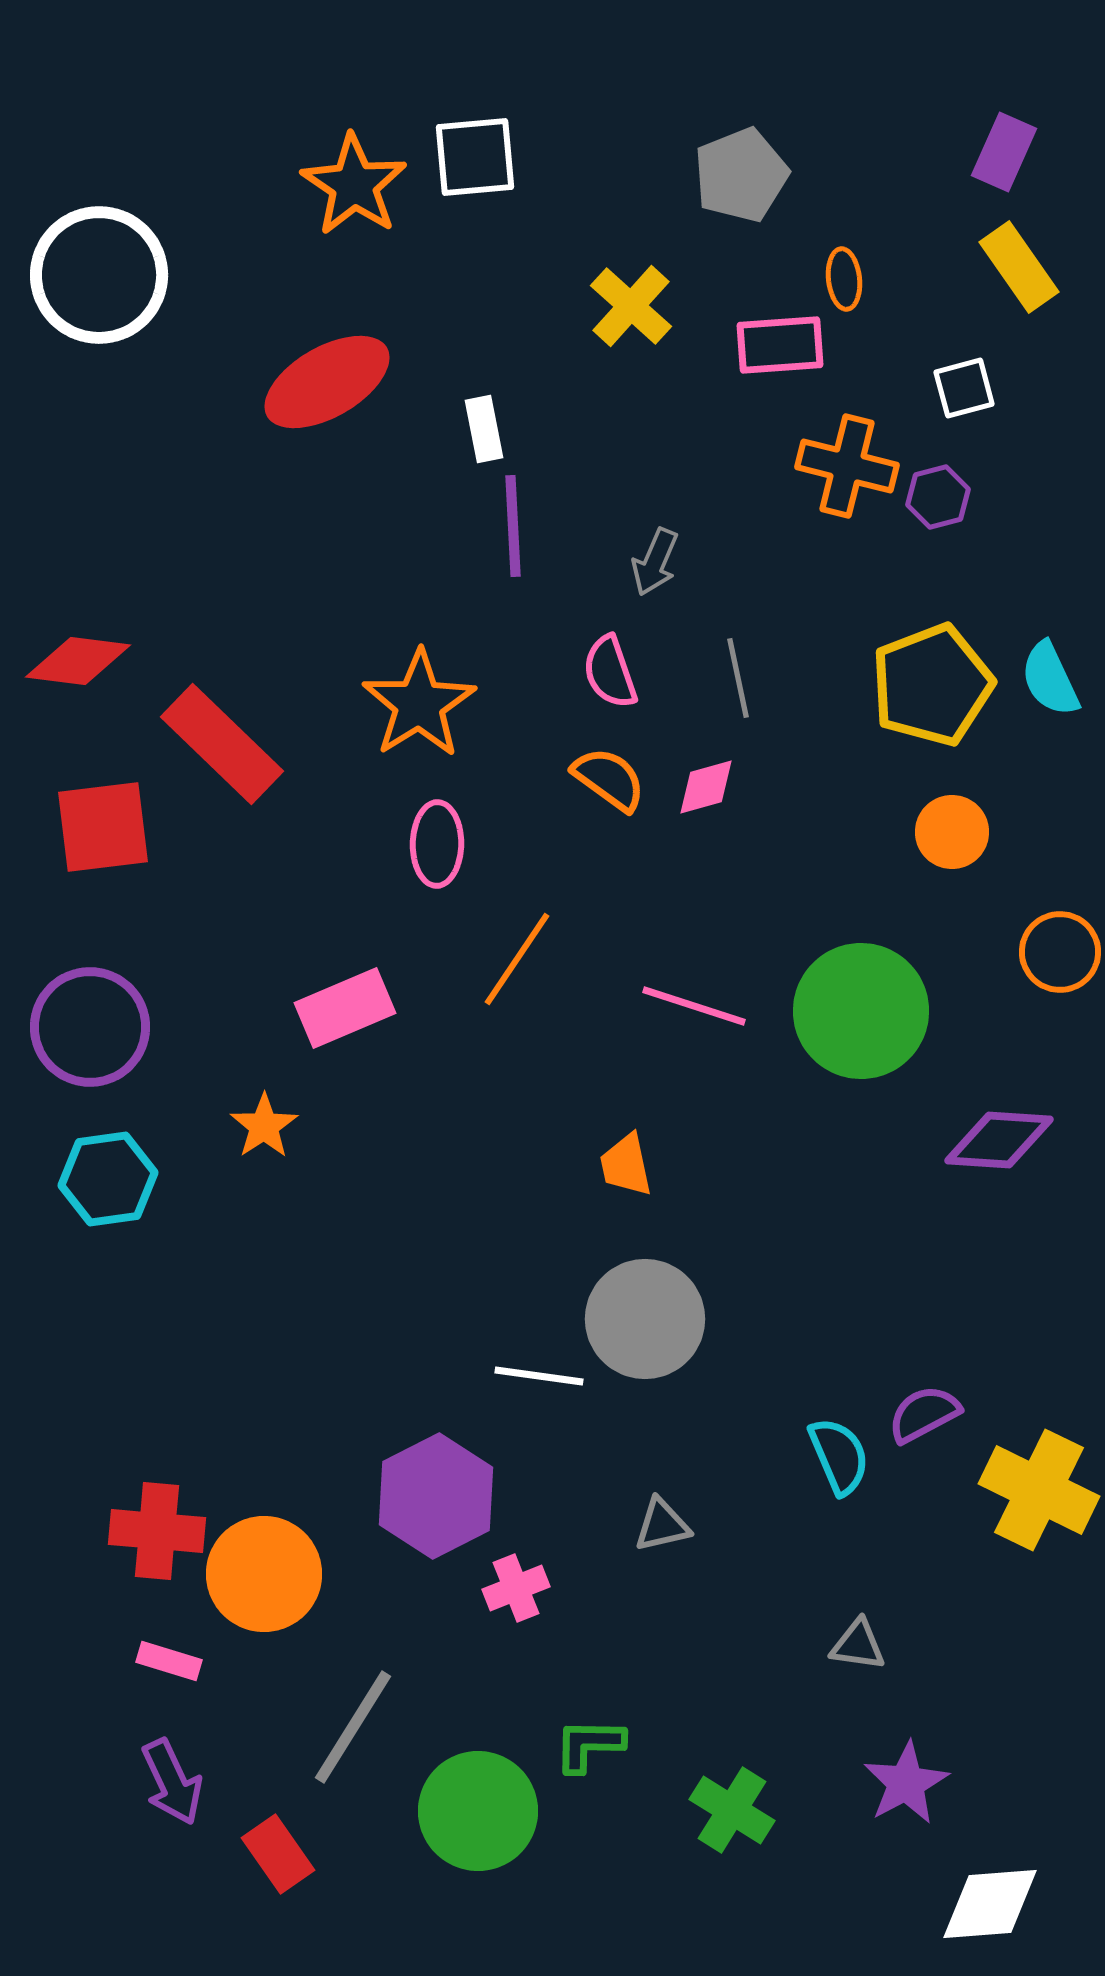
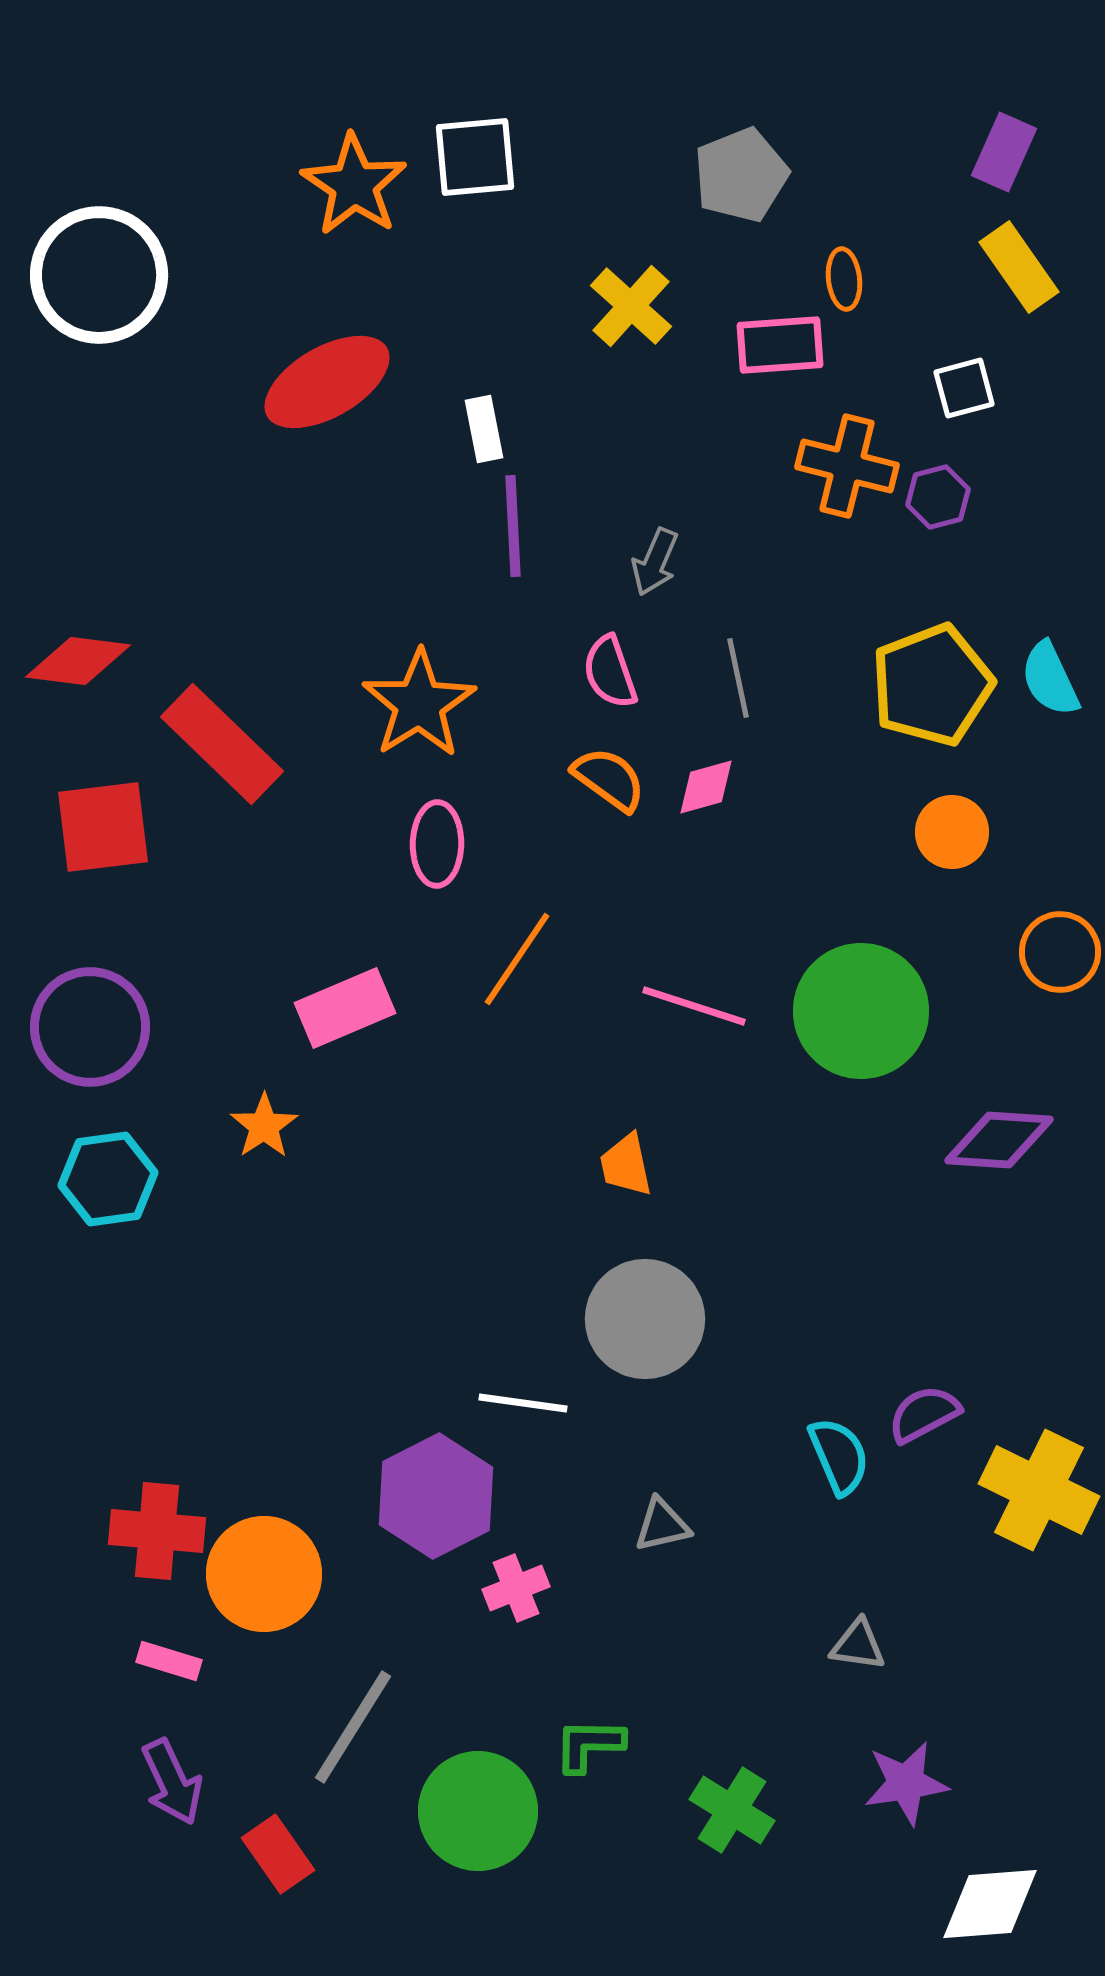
white line at (539, 1376): moved 16 px left, 27 px down
purple star at (906, 1783): rotated 20 degrees clockwise
